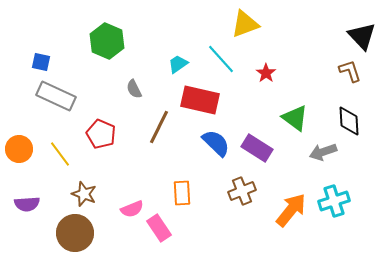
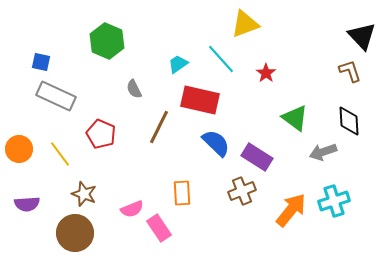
purple rectangle: moved 9 px down
